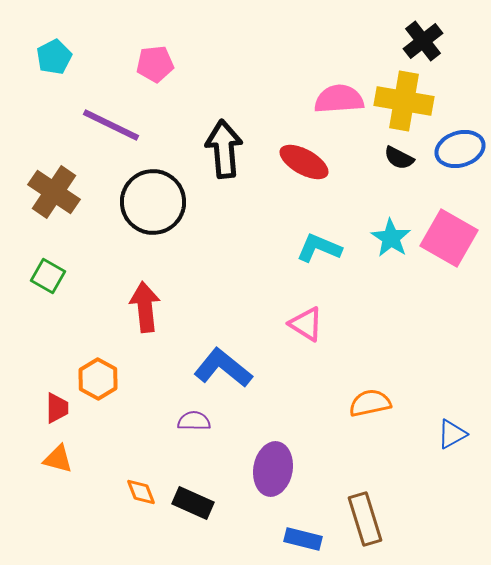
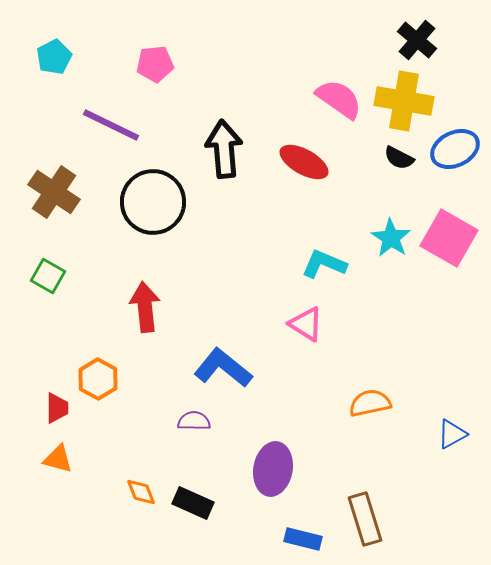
black cross: moved 6 px left, 1 px up; rotated 12 degrees counterclockwise
pink semicircle: rotated 39 degrees clockwise
blue ellipse: moved 5 px left; rotated 9 degrees counterclockwise
cyan L-shape: moved 5 px right, 16 px down
